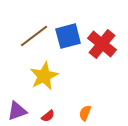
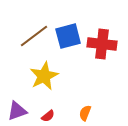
red cross: rotated 32 degrees counterclockwise
